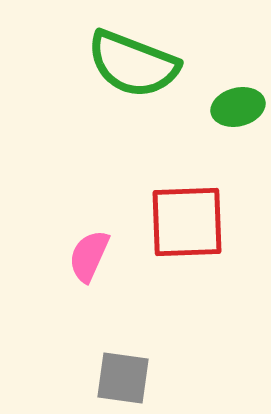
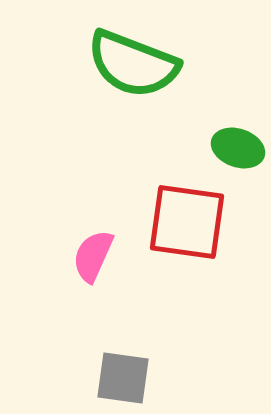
green ellipse: moved 41 px down; rotated 33 degrees clockwise
red square: rotated 10 degrees clockwise
pink semicircle: moved 4 px right
